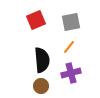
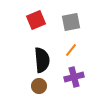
orange line: moved 2 px right, 3 px down
purple cross: moved 3 px right, 4 px down
brown circle: moved 2 px left
